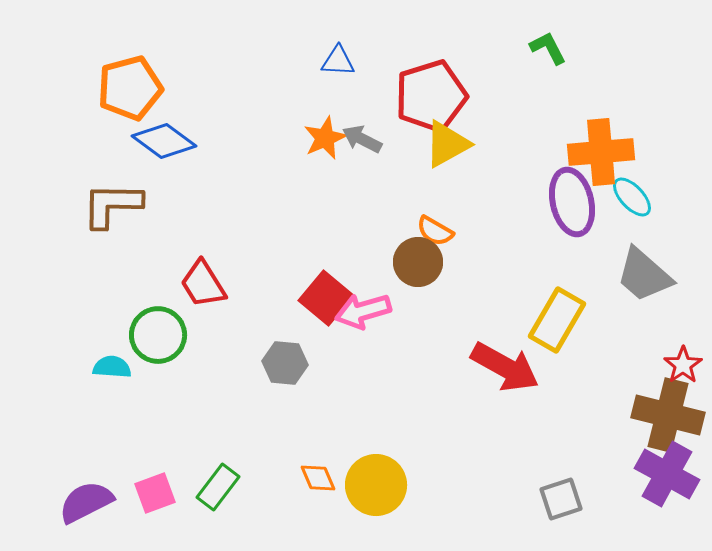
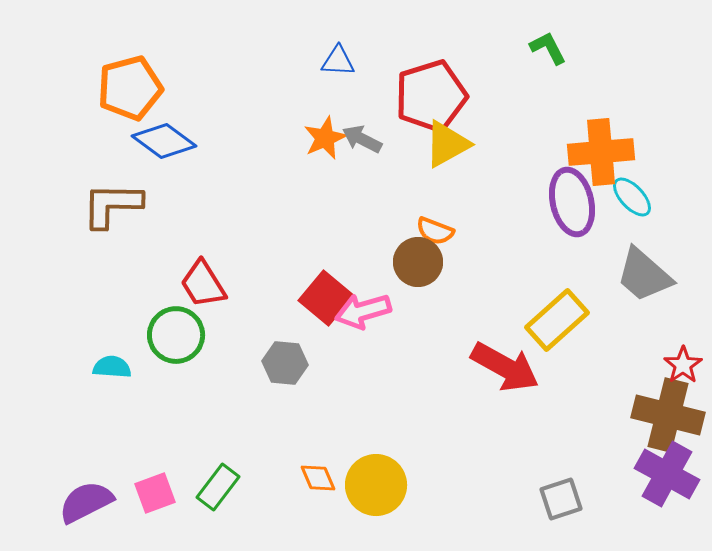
orange semicircle: rotated 9 degrees counterclockwise
yellow rectangle: rotated 18 degrees clockwise
green circle: moved 18 px right
